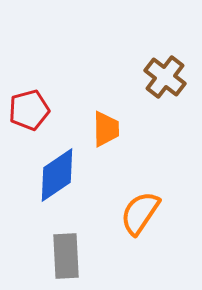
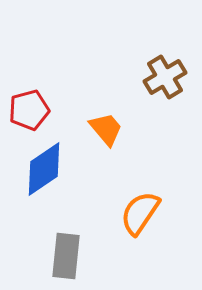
brown cross: rotated 21 degrees clockwise
orange trapezoid: rotated 39 degrees counterclockwise
blue diamond: moved 13 px left, 6 px up
gray rectangle: rotated 9 degrees clockwise
